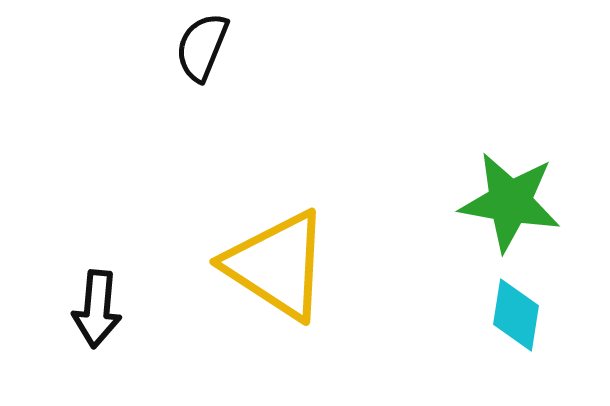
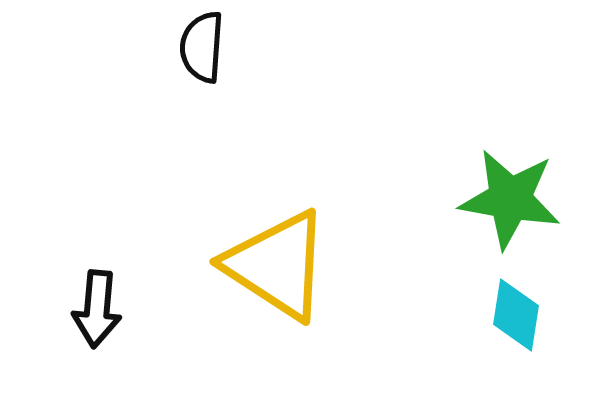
black semicircle: rotated 18 degrees counterclockwise
green star: moved 3 px up
